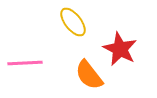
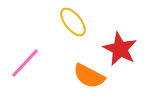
pink line: rotated 44 degrees counterclockwise
orange semicircle: moved 1 px down; rotated 24 degrees counterclockwise
